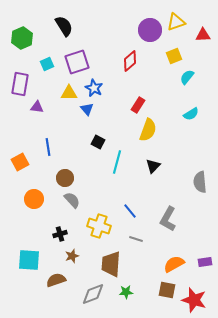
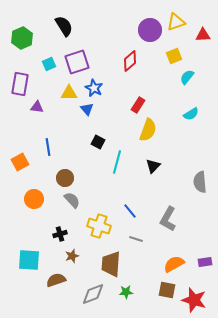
cyan square at (47, 64): moved 2 px right
